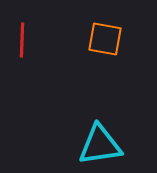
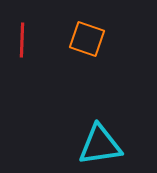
orange square: moved 18 px left; rotated 9 degrees clockwise
